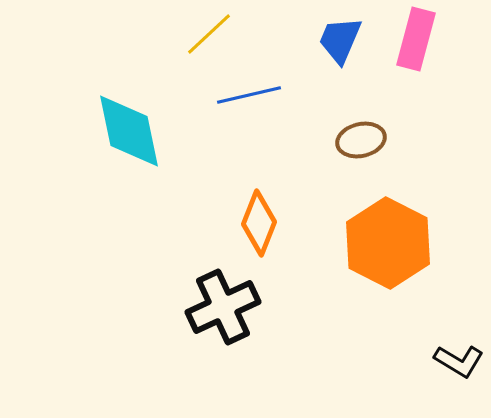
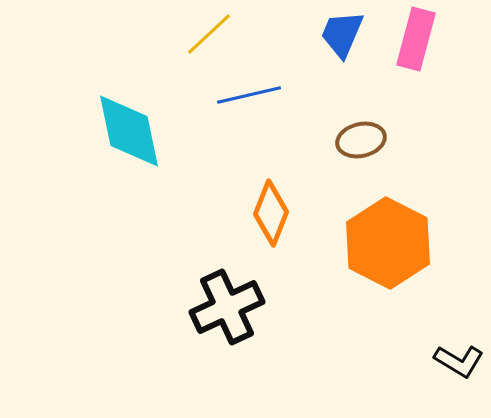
blue trapezoid: moved 2 px right, 6 px up
orange diamond: moved 12 px right, 10 px up
black cross: moved 4 px right
